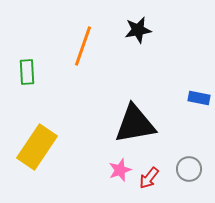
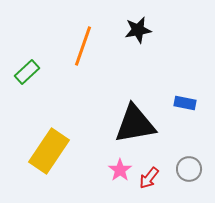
green rectangle: rotated 50 degrees clockwise
blue rectangle: moved 14 px left, 5 px down
yellow rectangle: moved 12 px right, 4 px down
pink star: rotated 15 degrees counterclockwise
